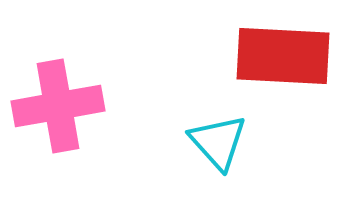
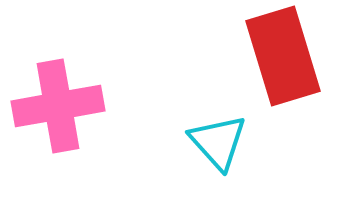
red rectangle: rotated 70 degrees clockwise
